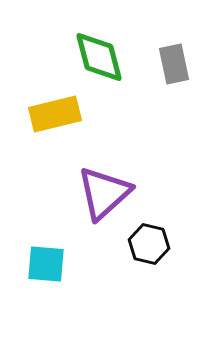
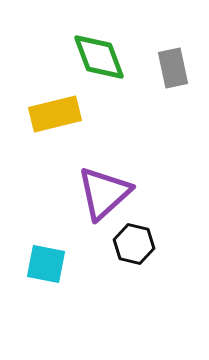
green diamond: rotated 6 degrees counterclockwise
gray rectangle: moved 1 px left, 4 px down
black hexagon: moved 15 px left
cyan square: rotated 6 degrees clockwise
